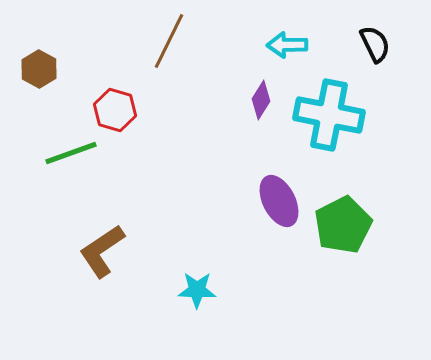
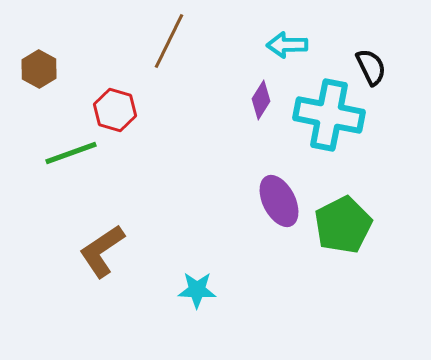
black semicircle: moved 4 px left, 23 px down
